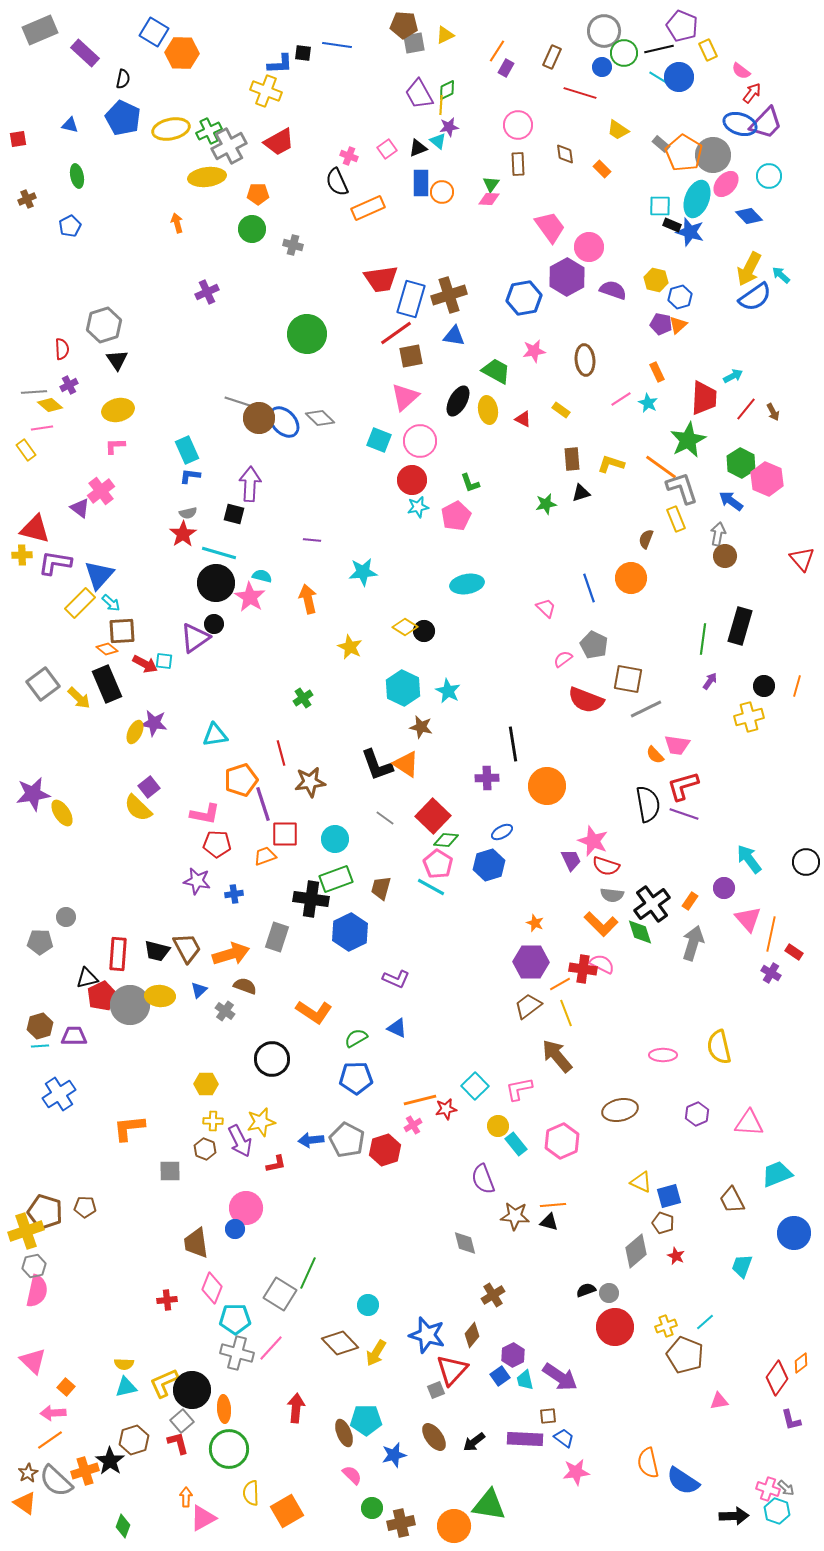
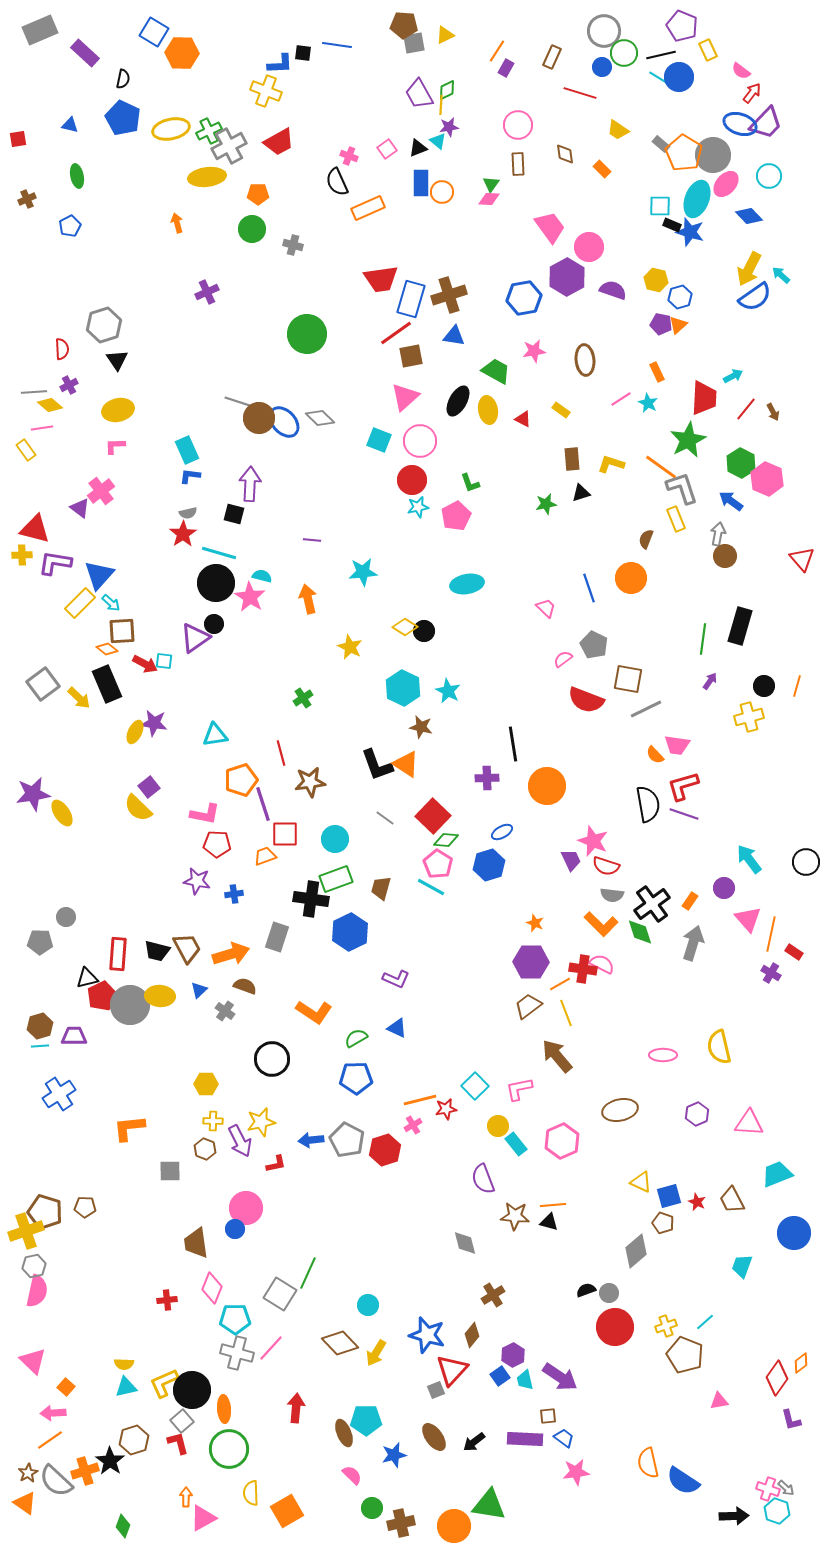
black line at (659, 49): moved 2 px right, 6 px down
red star at (676, 1256): moved 21 px right, 54 px up
